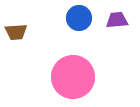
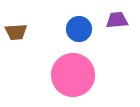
blue circle: moved 11 px down
pink circle: moved 2 px up
